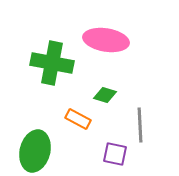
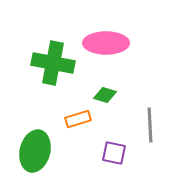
pink ellipse: moved 3 px down; rotated 9 degrees counterclockwise
green cross: moved 1 px right
orange rectangle: rotated 45 degrees counterclockwise
gray line: moved 10 px right
purple square: moved 1 px left, 1 px up
